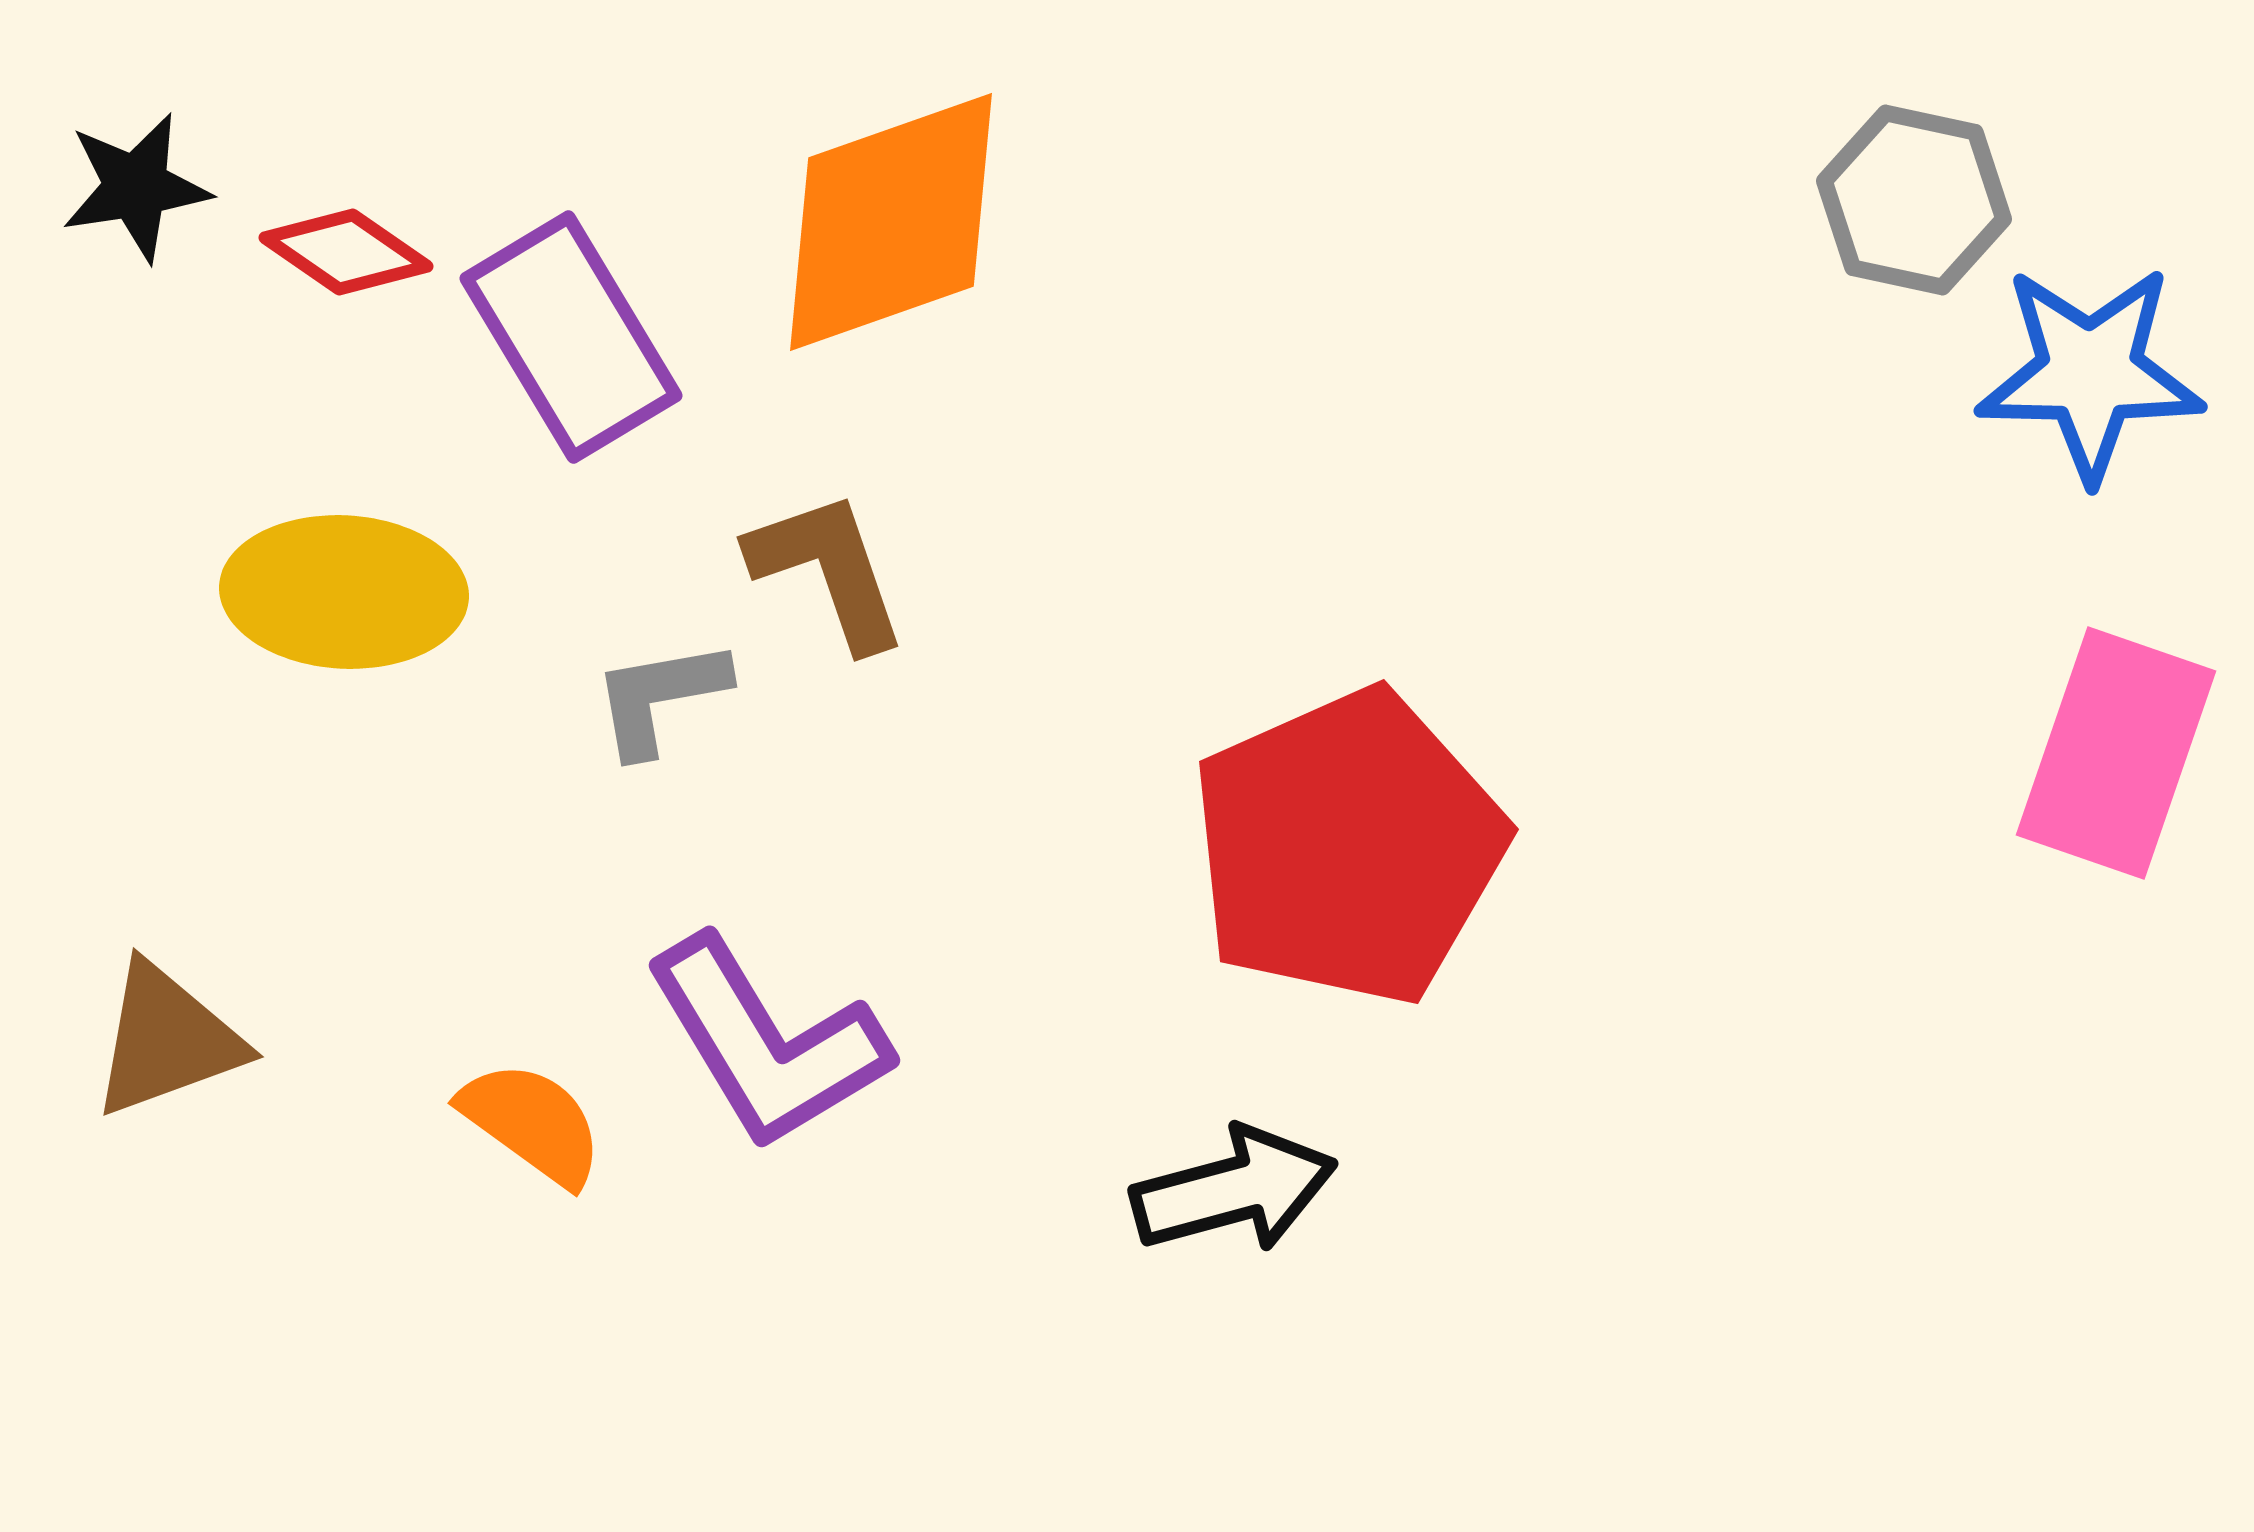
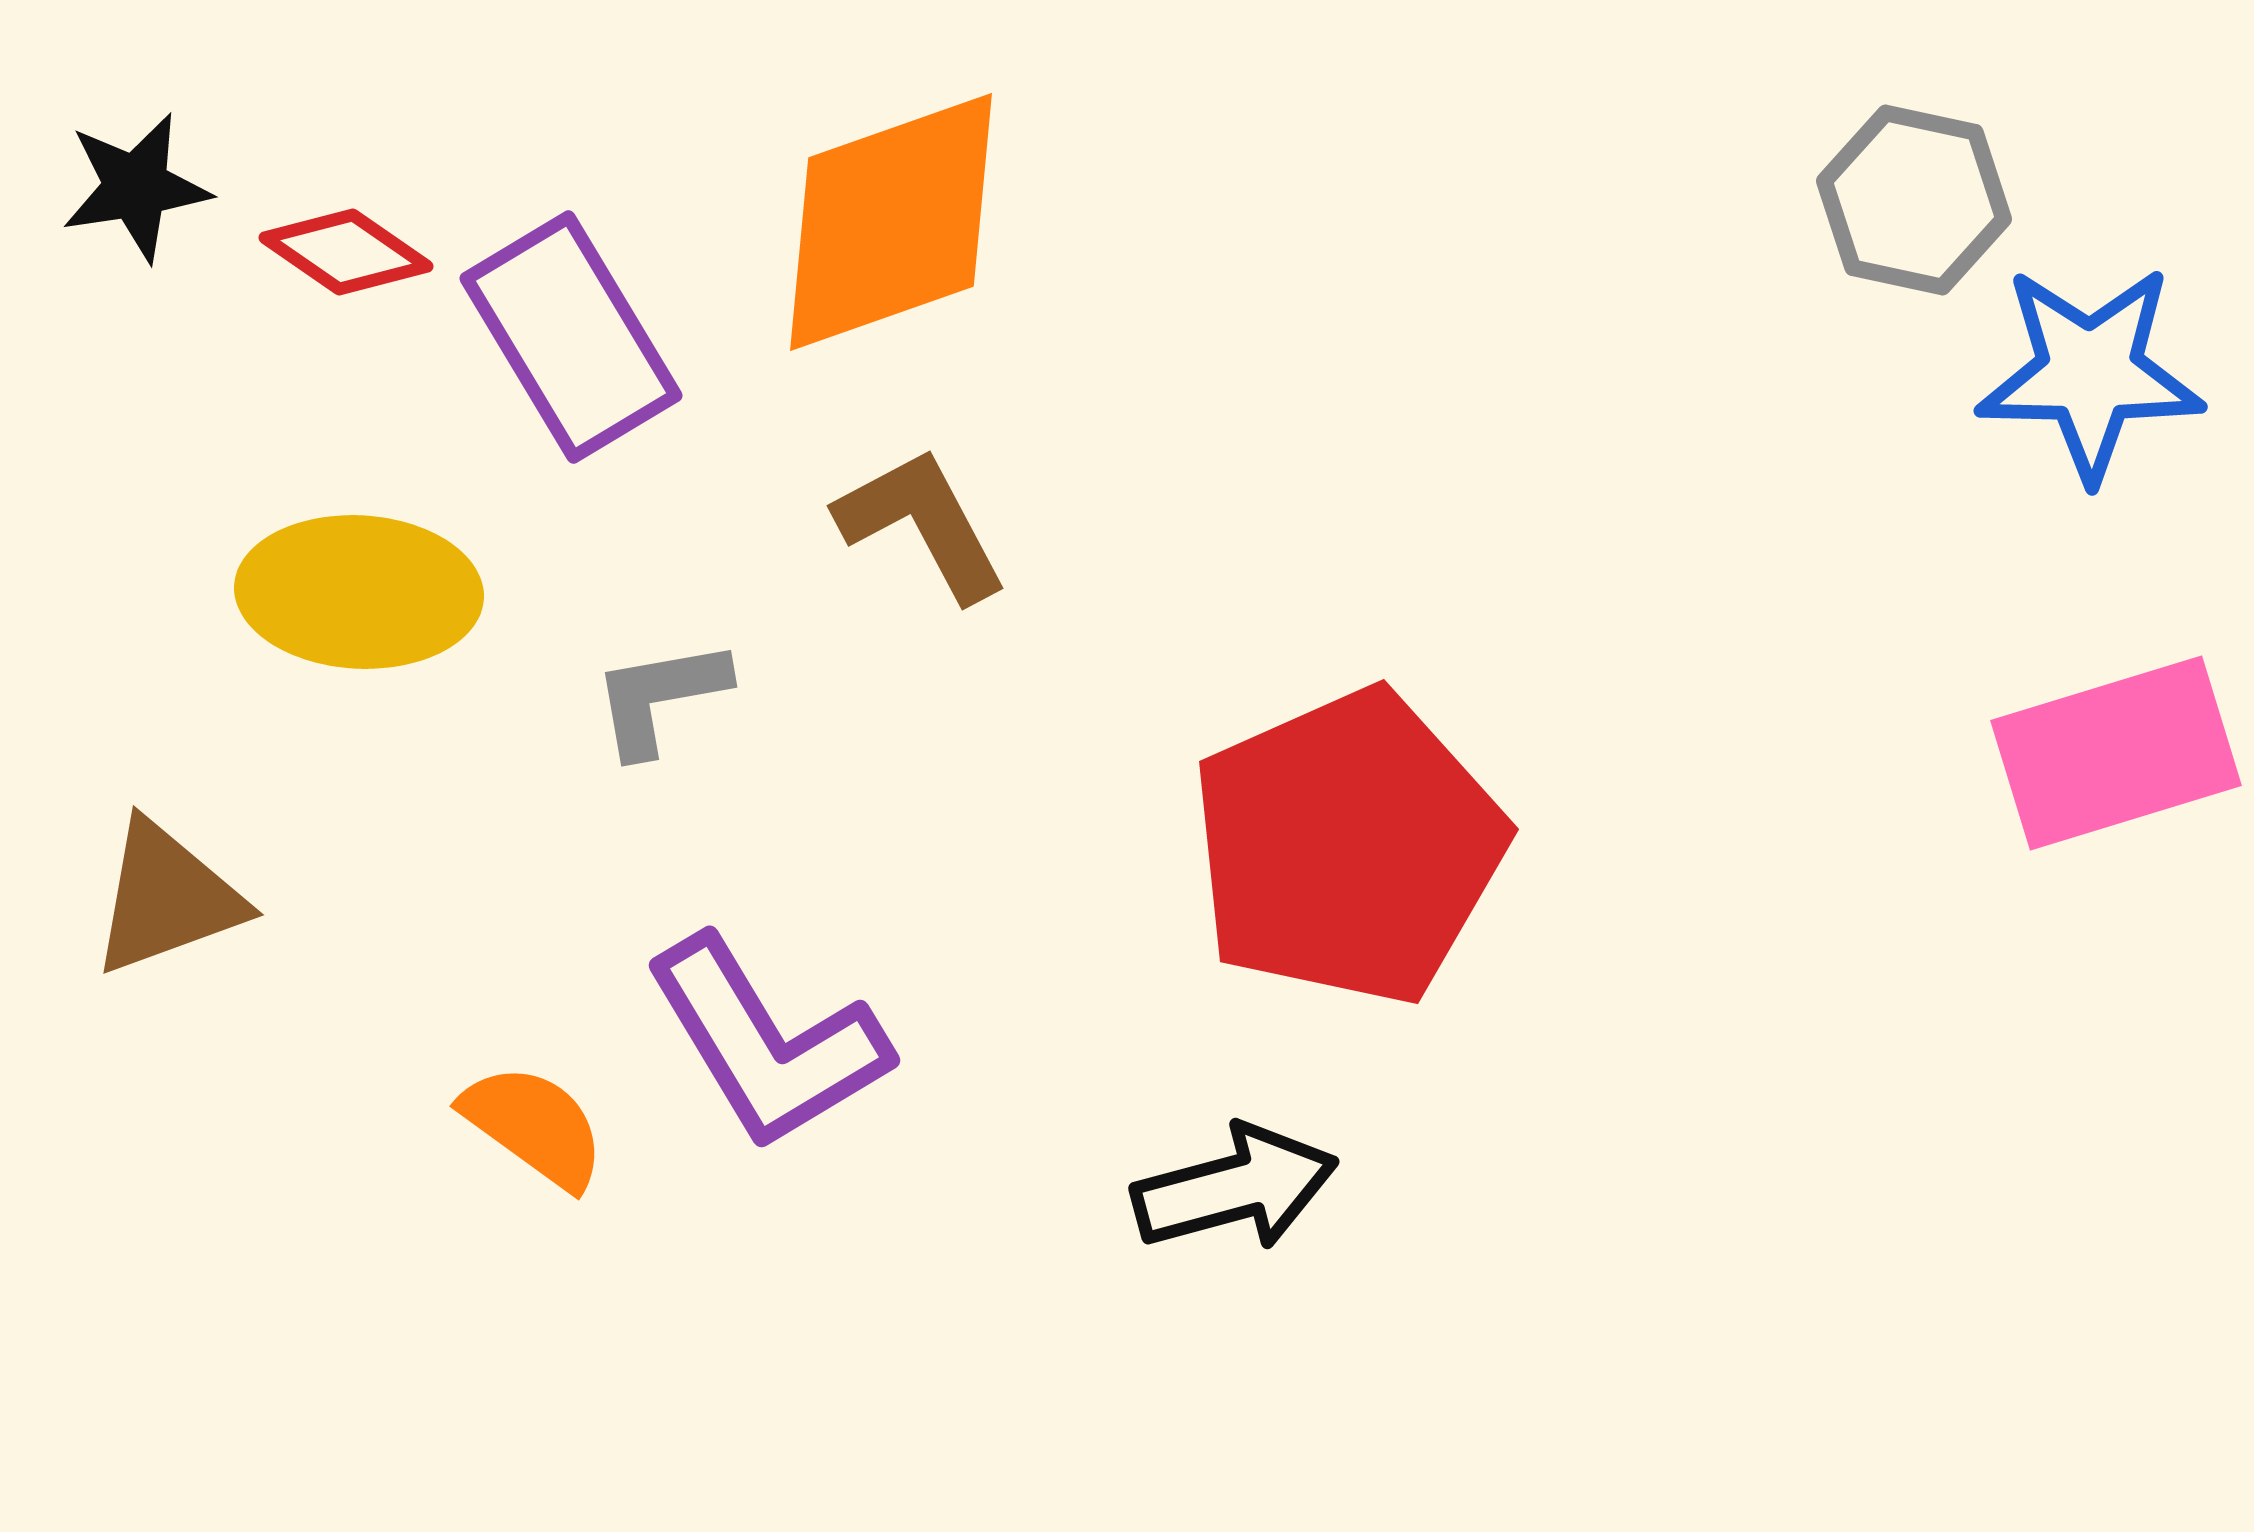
brown L-shape: moved 94 px right, 46 px up; rotated 9 degrees counterclockwise
yellow ellipse: moved 15 px right
pink rectangle: rotated 54 degrees clockwise
brown triangle: moved 142 px up
orange semicircle: moved 2 px right, 3 px down
black arrow: moved 1 px right, 2 px up
